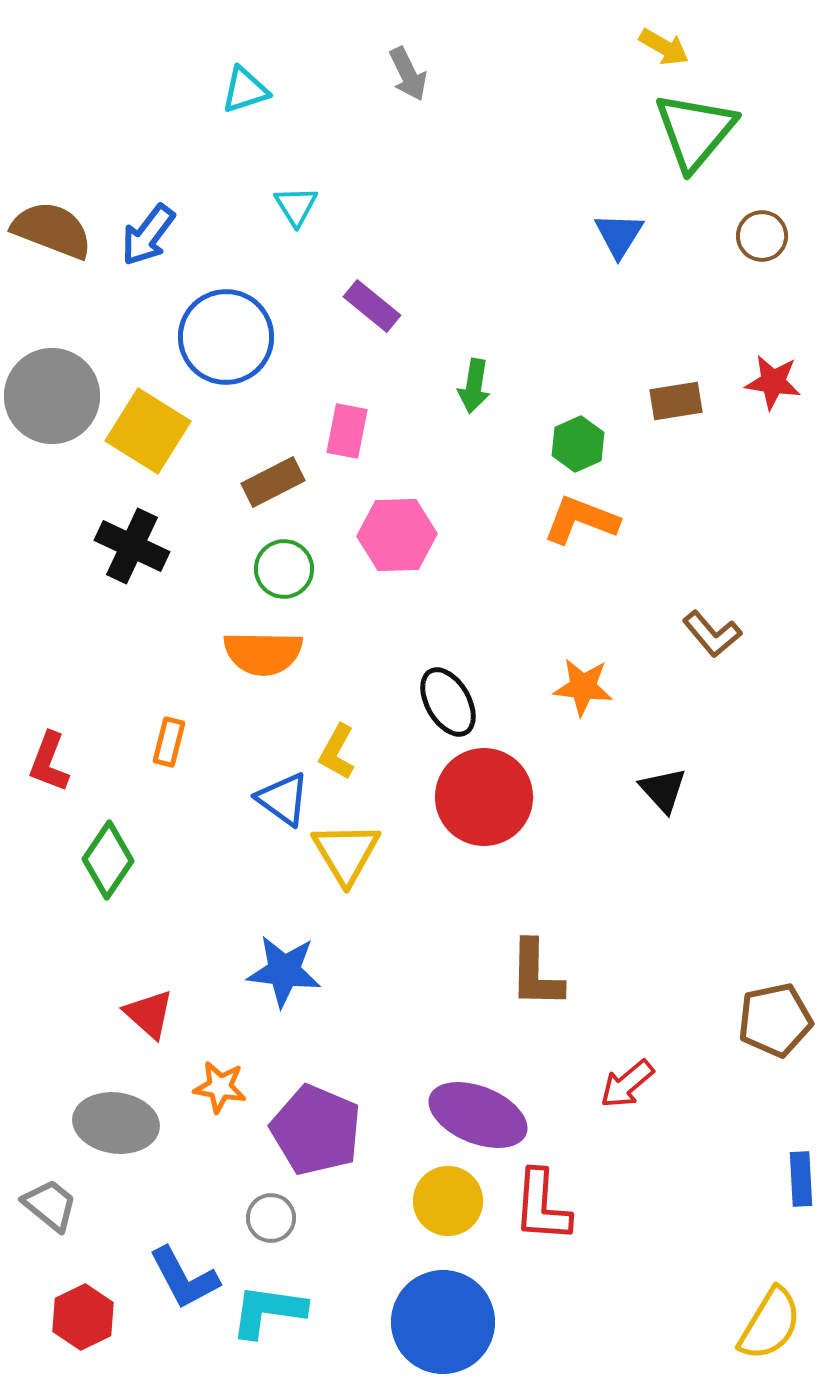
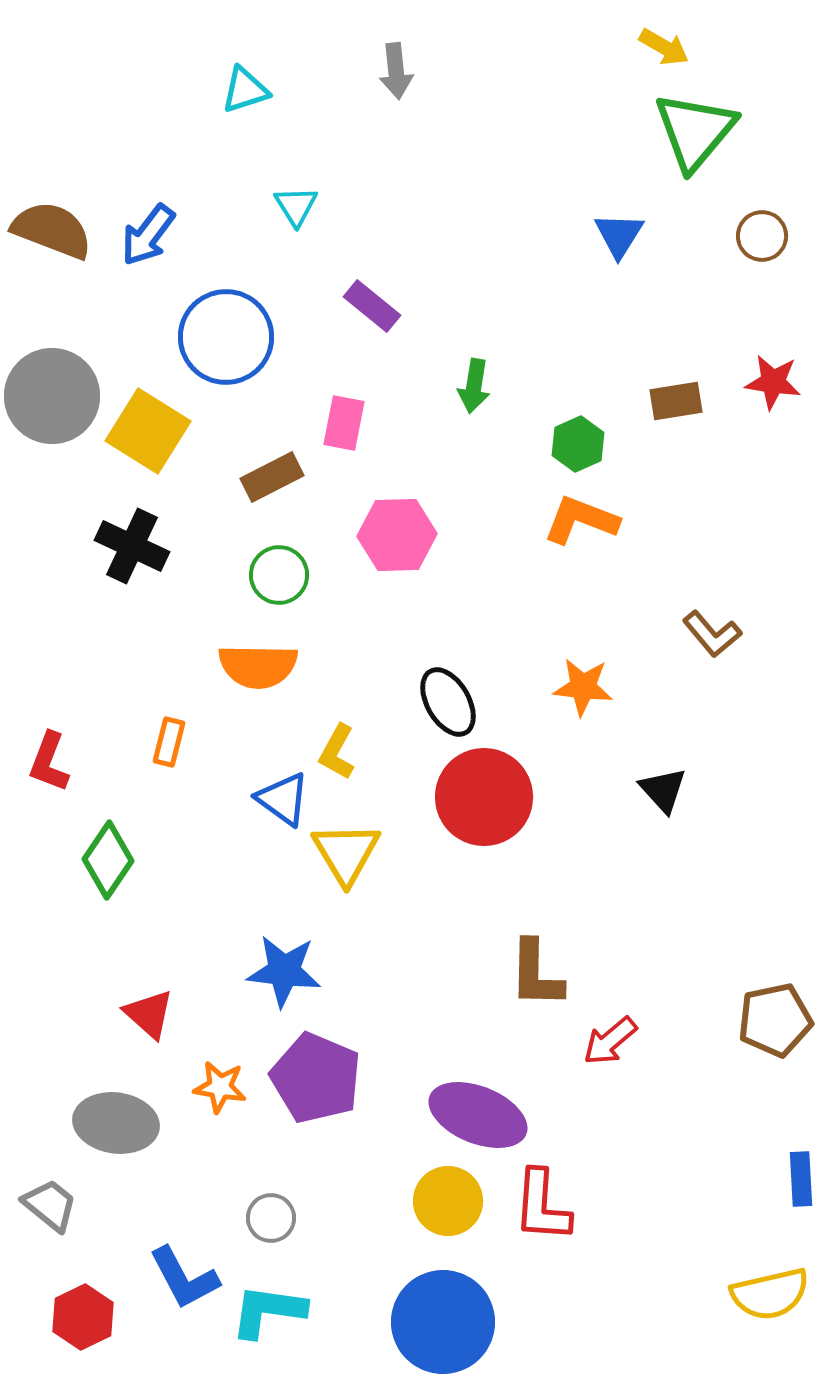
gray arrow at (408, 74): moved 12 px left, 3 px up; rotated 20 degrees clockwise
pink rectangle at (347, 431): moved 3 px left, 8 px up
brown rectangle at (273, 482): moved 1 px left, 5 px up
green circle at (284, 569): moved 5 px left, 6 px down
orange semicircle at (263, 653): moved 5 px left, 13 px down
red arrow at (627, 1084): moved 17 px left, 43 px up
purple pentagon at (316, 1130): moved 52 px up
yellow semicircle at (770, 1324): moved 30 px up; rotated 46 degrees clockwise
